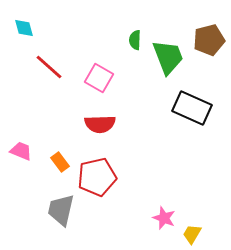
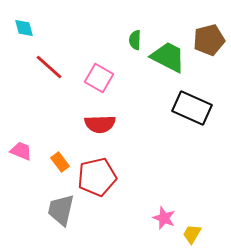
green trapezoid: rotated 42 degrees counterclockwise
